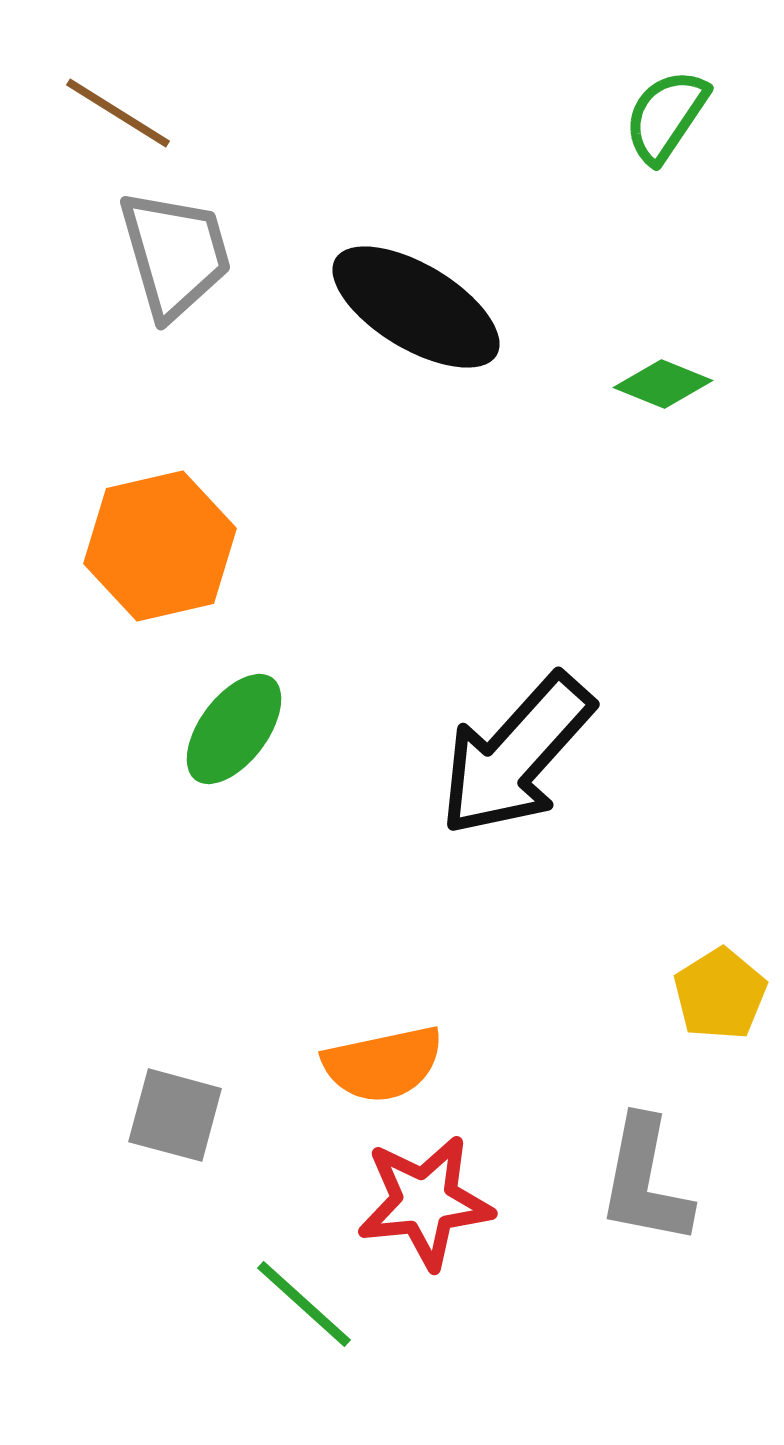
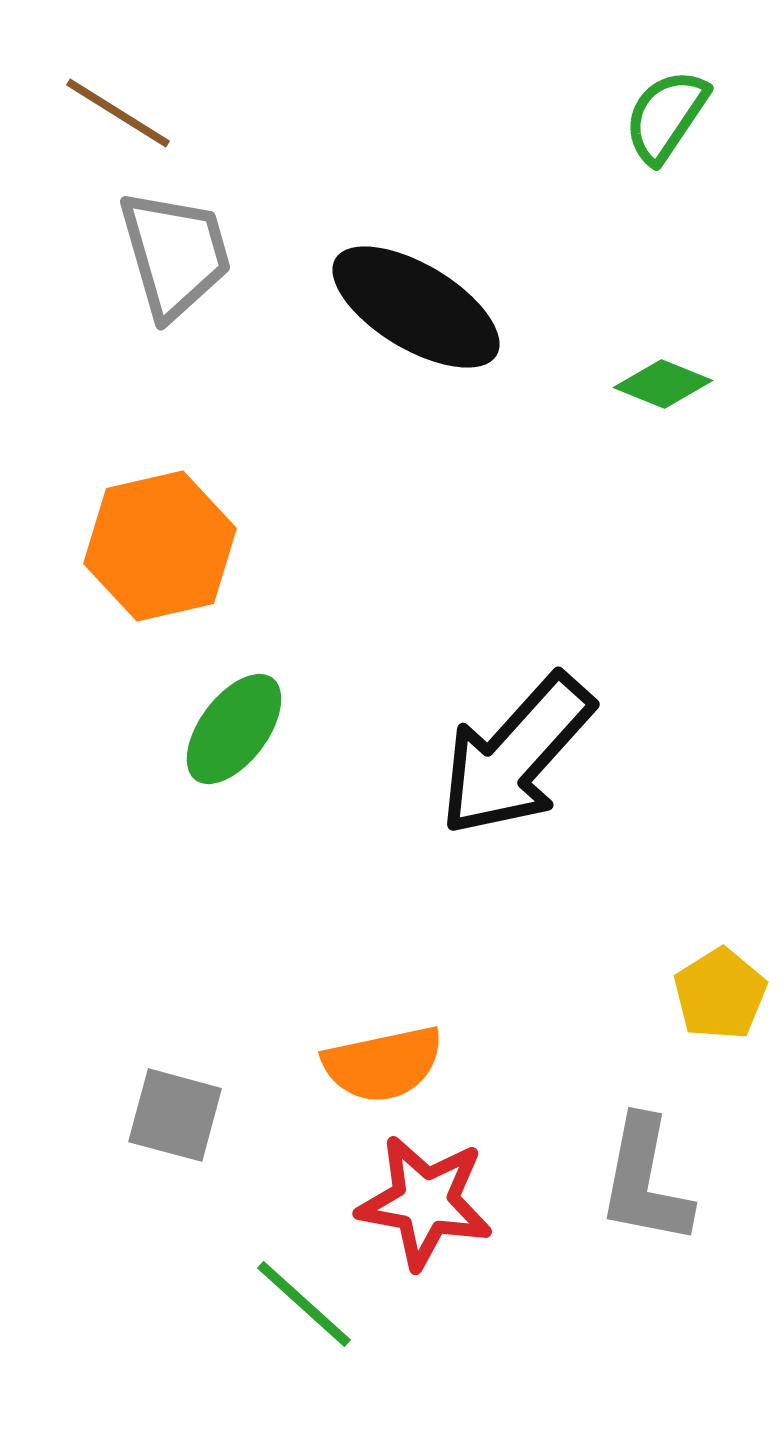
red star: rotated 16 degrees clockwise
